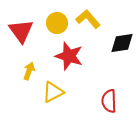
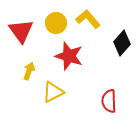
yellow circle: moved 1 px left
black diamond: rotated 40 degrees counterclockwise
